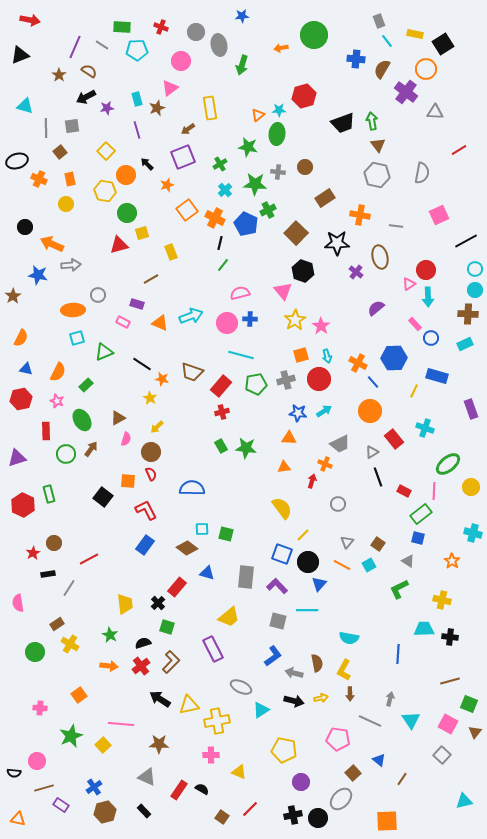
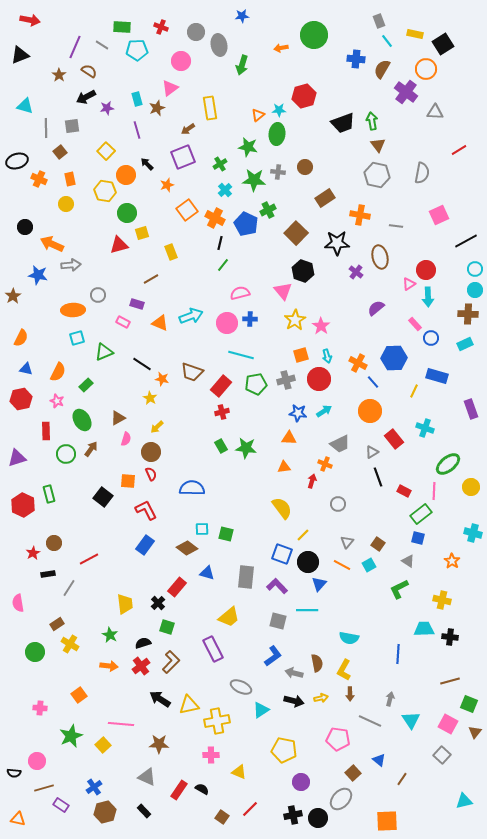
green star at (255, 184): moved 1 px left, 4 px up
